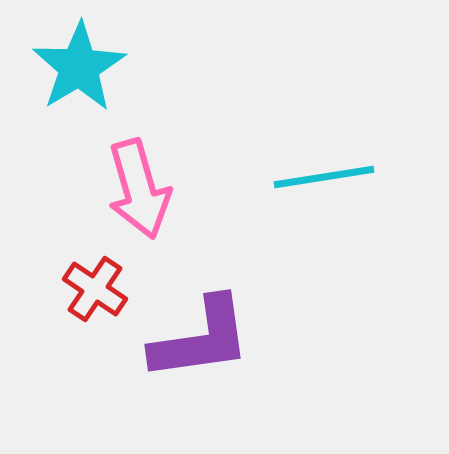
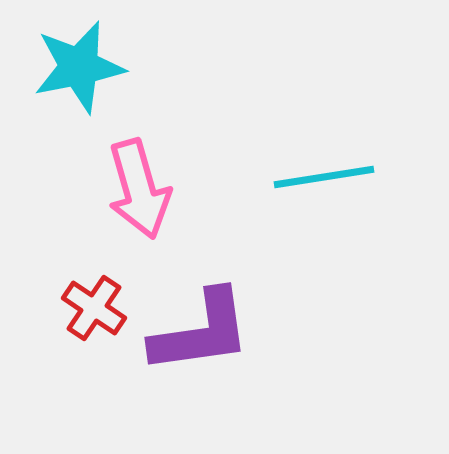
cyan star: rotated 20 degrees clockwise
red cross: moved 1 px left, 19 px down
purple L-shape: moved 7 px up
